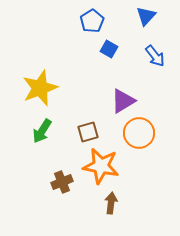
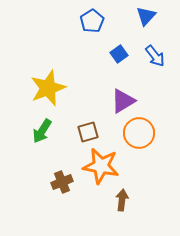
blue square: moved 10 px right, 5 px down; rotated 24 degrees clockwise
yellow star: moved 8 px right
brown arrow: moved 11 px right, 3 px up
